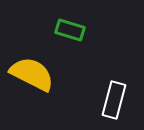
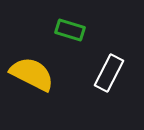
white rectangle: moved 5 px left, 27 px up; rotated 12 degrees clockwise
